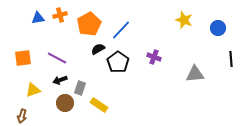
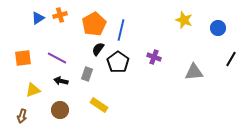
blue triangle: rotated 24 degrees counterclockwise
orange pentagon: moved 5 px right
blue line: rotated 30 degrees counterclockwise
black semicircle: rotated 24 degrees counterclockwise
black line: rotated 35 degrees clockwise
gray triangle: moved 1 px left, 2 px up
black arrow: moved 1 px right, 1 px down; rotated 32 degrees clockwise
gray rectangle: moved 7 px right, 14 px up
brown circle: moved 5 px left, 7 px down
